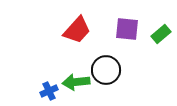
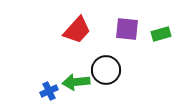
green rectangle: rotated 24 degrees clockwise
